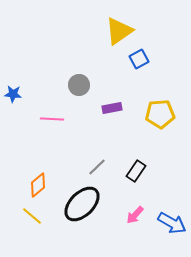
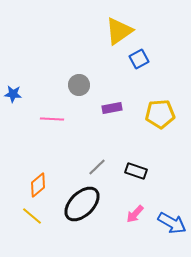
black rectangle: rotated 75 degrees clockwise
pink arrow: moved 1 px up
